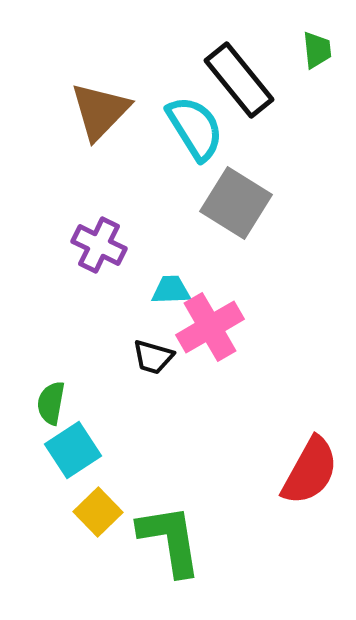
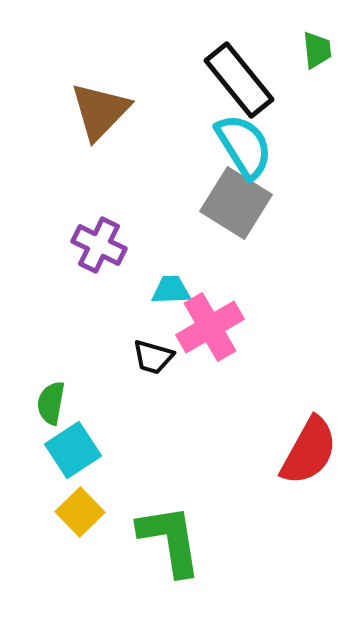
cyan semicircle: moved 49 px right, 18 px down
red semicircle: moved 1 px left, 20 px up
yellow square: moved 18 px left
